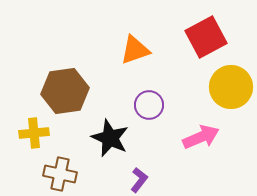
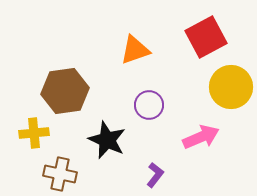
black star: moved 3 px left, 2 px down
purple L-shape: moved 16 px right, 5 px up
